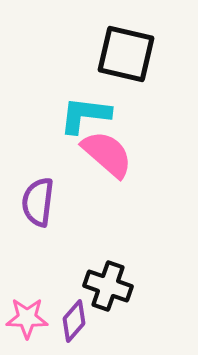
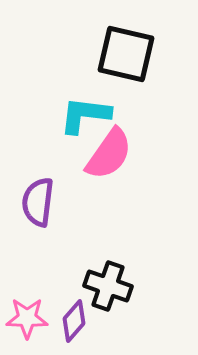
pink semicircle: moved 2 px right; rotated 84 degrees clockwise
